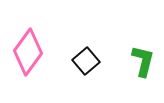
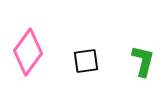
black square: rotated 32 degrees clockwise
